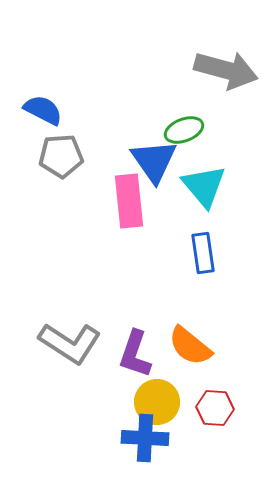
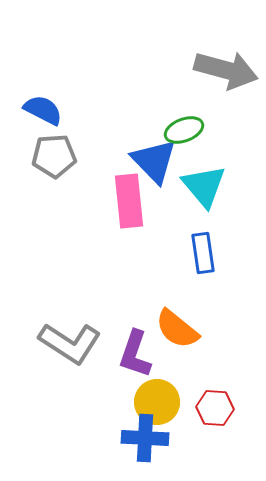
gray pentagon: moved 7 px left
blue triangle: rotated 9 degrees counterclockwise
orange semicircle: moved 13 px left, 17 px up
